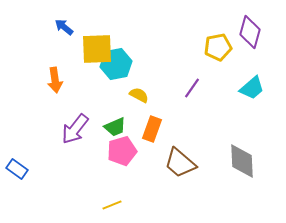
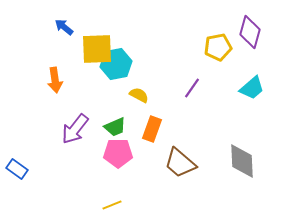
pink pentagon: moved 4 px left, 2 px down; rotated 16 degrees clockwise
